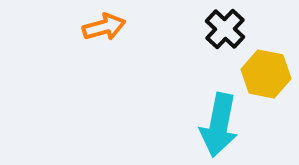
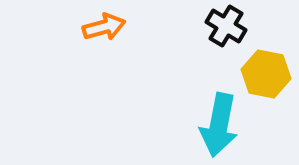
black cross: moved 1 px right, 3 px up; rotated 12 degrees counterclockwise
